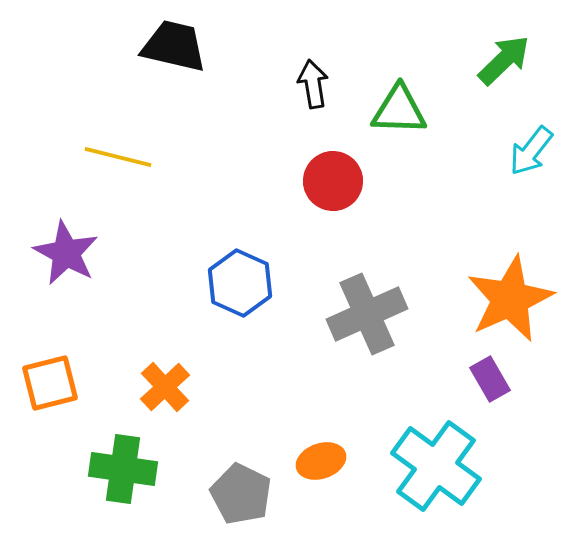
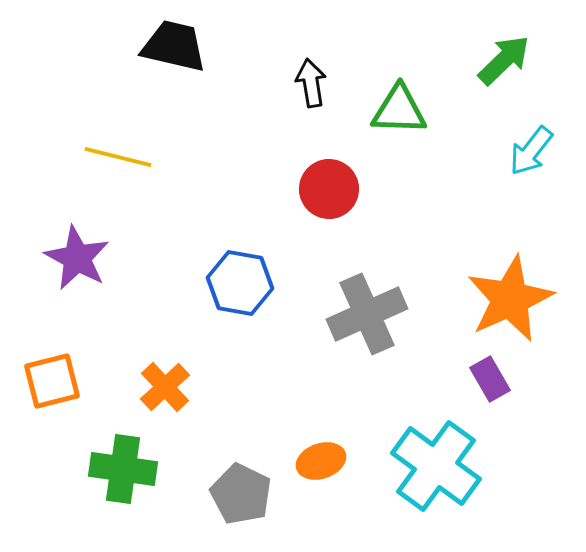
black arrow: moved 2 px left, 1 px up
red circle: moved 4 px left, 8 px down
purple star: moved 11 px right, 5 px down
blue hexagon: rotated 14 degrees counterclockwise
orange square: moved 2 px right, 2 px up
